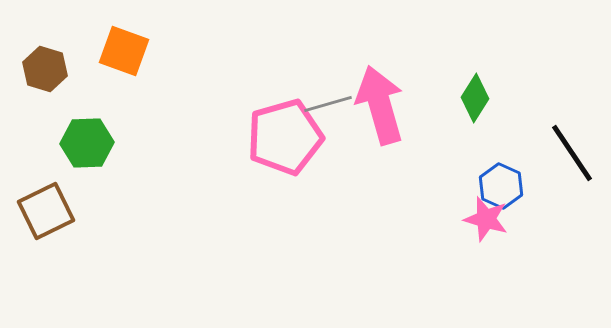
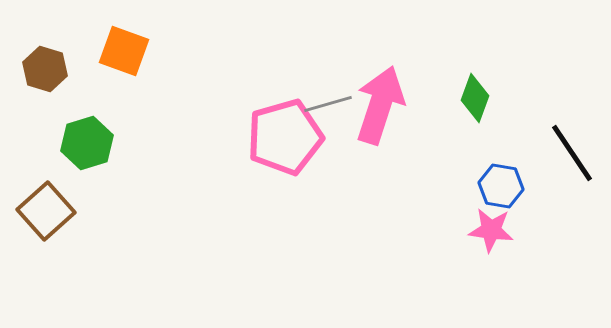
green diamond: rotated 12 degrees counterclockwise
pink arrow: rotated 34 degrees clockwise
green hexagon: rotated 15 degrees counterclockwise
blue hexagon: rotated 15 degrees counterclockwise
brown square: rotated 16 degrees counterclockwise
pink star: moved 5 px right, 11 px down; rotated 9 degrees counterclockwise
